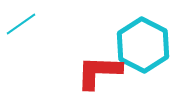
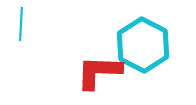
cyan line: rotated 52 degrees counterclockwise
